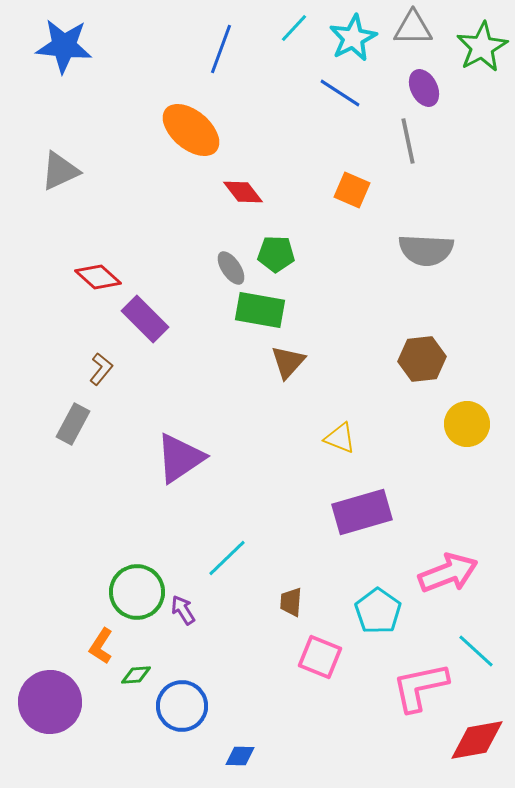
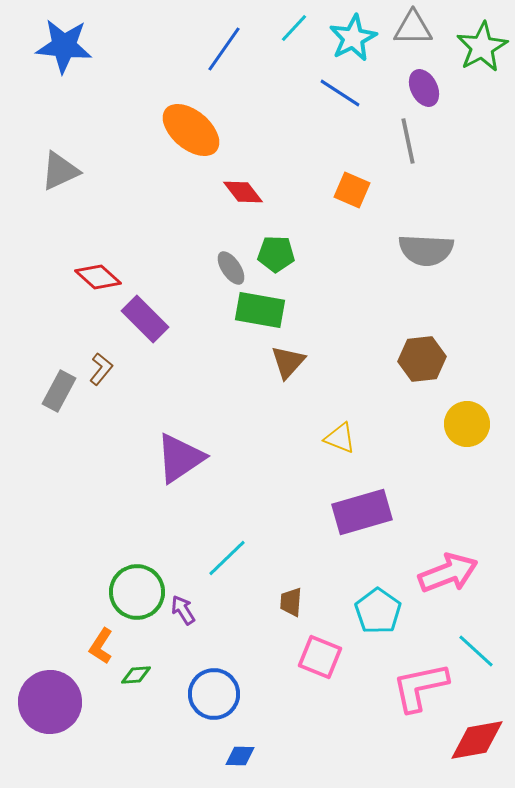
blue line at (221, 49): moved 3 px right; rotated 15 degrees clockwise
gray rectangle at (73, 424): moved 14 px left, 33 px up
blue circle at (182, 706): moved 32 px right, 12 px up
